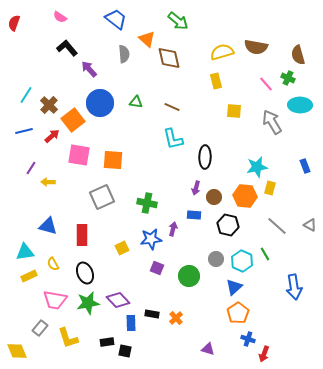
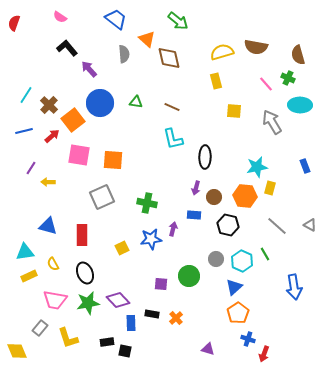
purple square at (157, 268): moved 4 px right, 16 px down; rotated 16 degrees counterclockwise
